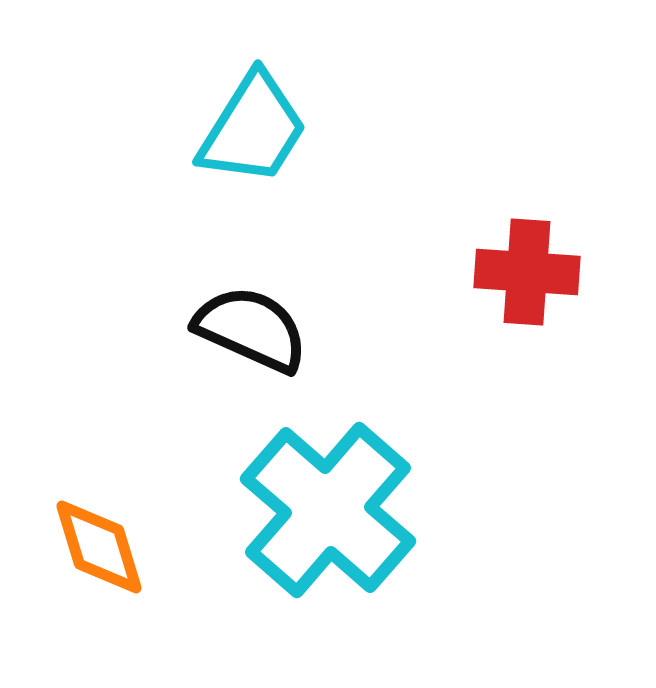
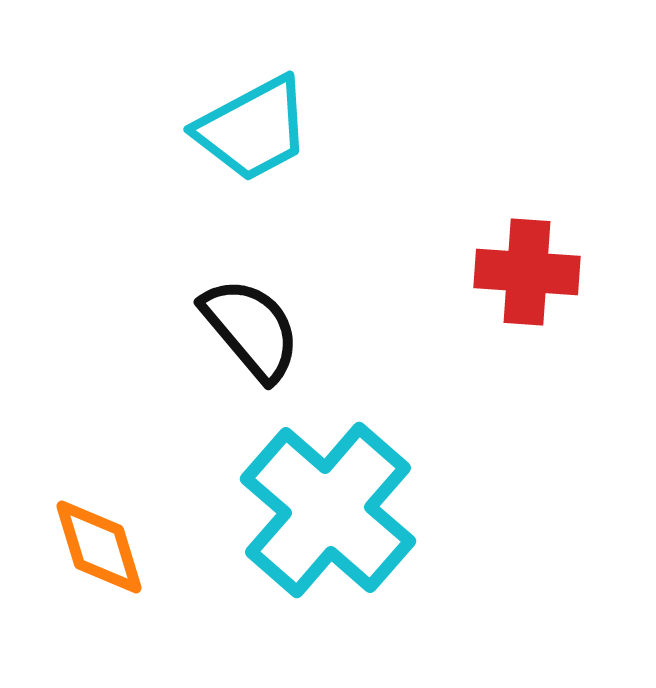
cyan trapezoid: rotated 30 degrees clockwise
black semicircle: rotated 26 degrees clockwise
